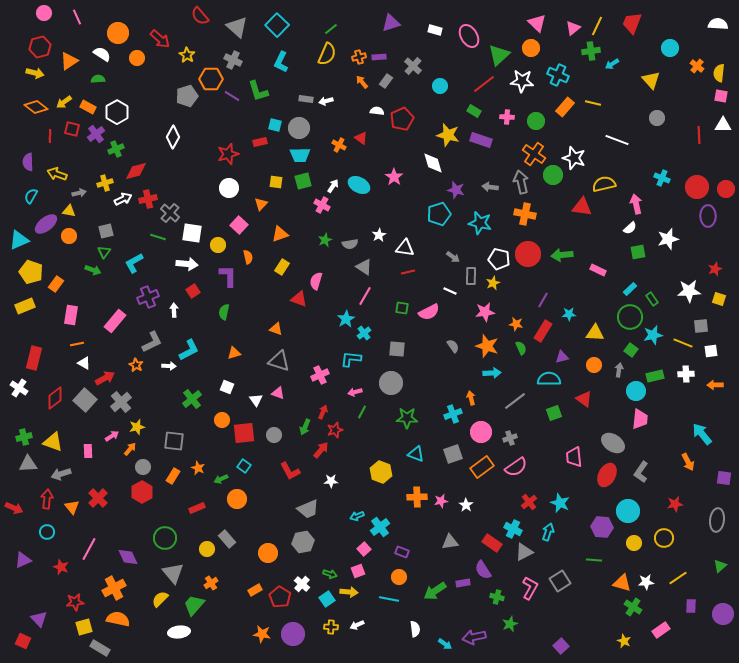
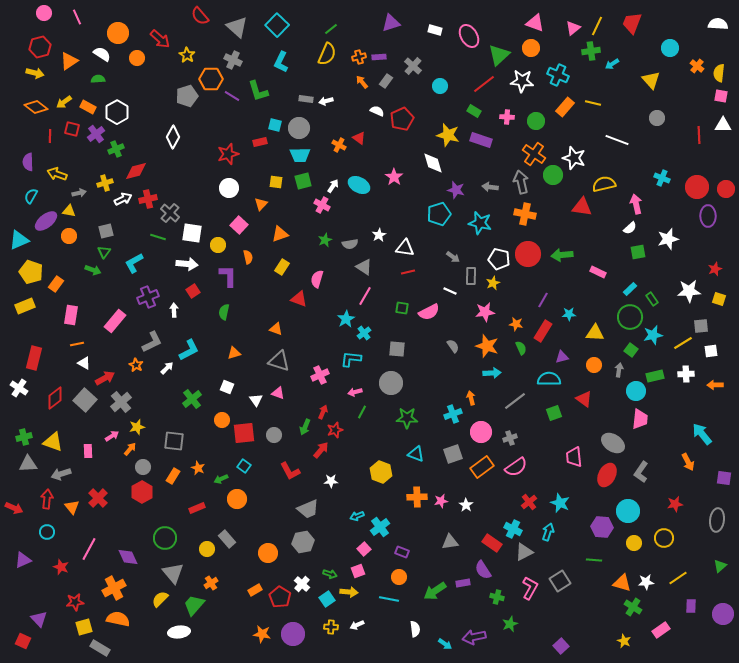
pink triangle at (537, 23): moved 2 px left; rotated 24 degrees counterclockwise
white semicircle at (377, 111): rotated 16 degrees clockwise
red triangle at (361, 138): moved 2 px left
purple ellipse at (46, 224): moved 3 px up
pink rectangle at (598, 270): moved 2 px down
pink semicircle at (316, 281): moved 1 px right, 2 px up
yellow line at (683, 343): rotated 54 degrees counterclockwise
white arrow at (169, 366): moved 2 px left, 2 px down; rotated 48 degrees counterclockwise
